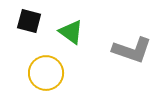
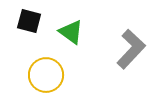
gray L-shape: moved 1 px left, 1 px up; rotated 66 degrees counterclockwise
yellow circle: moved 2 px down
